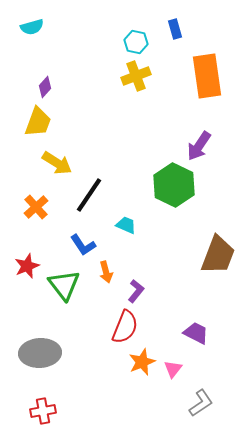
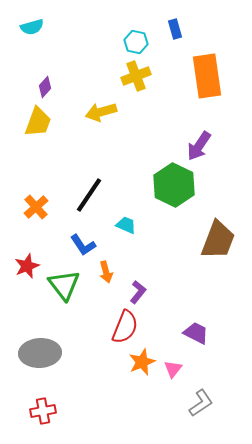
yellow arrow: moved 44 px right, 51 px up; rotated 132 degrees clockwise
brown trapezoid: moved 15 px up
purple L-shape: moved 2 px right, 1 px down
